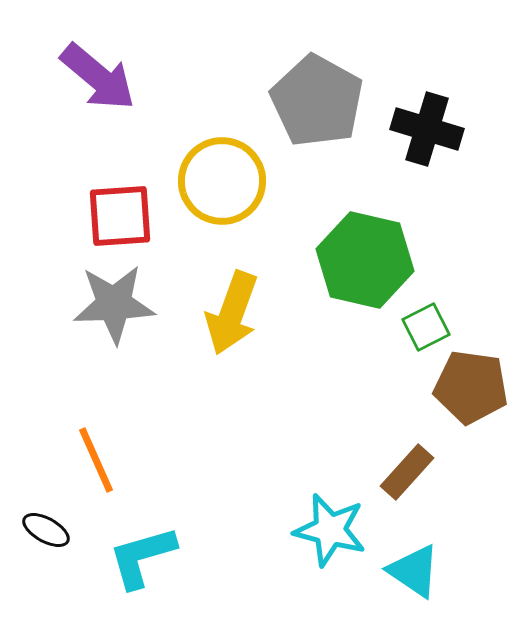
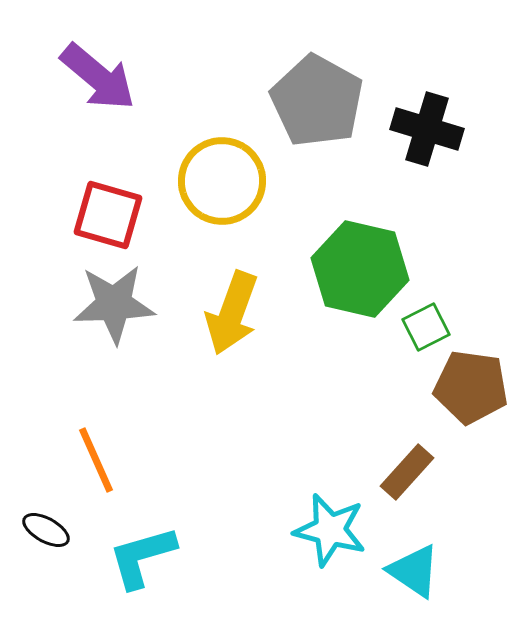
red square: moved 12 px left, 1 px up; rotated 20 degrees clockwise
green hexagon: moved 5 px left, 9 px down
